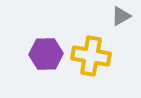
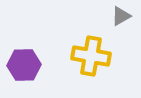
purple hexagon: moved 22 px left, 11 px down
